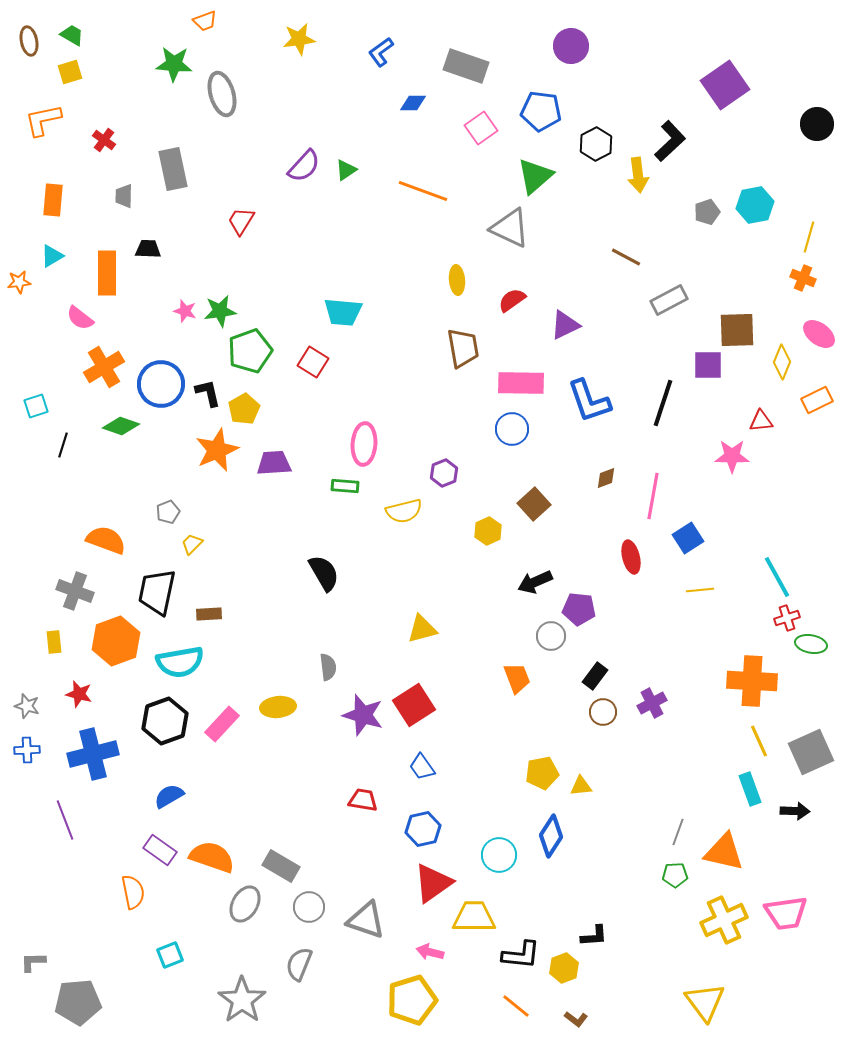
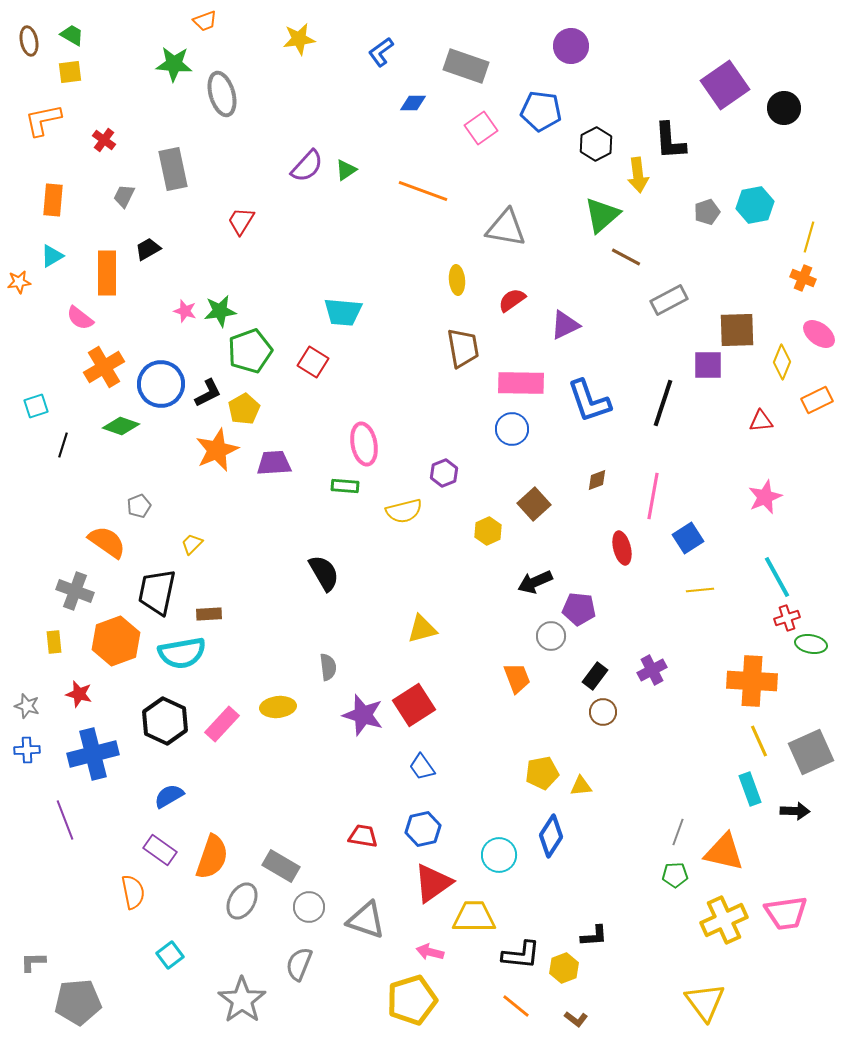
yellow square at (70, 72): rotated 10 degrees clockwise
black circle at (817, 124): moved 33 px left, 16 px up
black L-shape at (670, 141): rotated 129 degrees clockwise
purple semicircle at (304, 166): moved 3 px right
green triangle at (535, 176): moved 67 px right, 39 px down
gray trapezoid at (124, 196): rotated 25 degrees clockwise
gray triangle at (510, 228): moved 4 px left; rotated 15 degrees counterclockwise
black trapezoid at (148, 249): rotated 32 degrees counterclockwise
black L-shape at (208, 393): rotated 76 degrees clockwise
pink ellipse at (364, 444): rotated 15 degrees counterclockwise
pink star at (732, 456): moved 33 px right, 41 px down; rotated 24 degrees counterclockwise
brown diamond at (606, 478): moved 9 px left, 2 px down
gray pentagon at (168, 512): moved 29 px left, 6 px up
orange semicircle at (106, 540): moved 1 px right, 2 px down; rotated 15 degrees clockwise
red ellipse at (631, 557): moved 9 px left, 9 px up
cyan semicircle at (180, 662): moved 2 px right, 9 px up
purple cross at (652, 703): moved 33 px up
black hexagon at (165, 721): rotated 15 degrees counterclockwise
red trapezoid at (363, 800): moved 36 px down
orange semicircle at (212, 857): rotated 90 degrees clockwise
gray ellipse at (245, 904): moved 3 px left, 3 px up
cyan square at (170, 955): rotated 16 degrees counterclockwise
